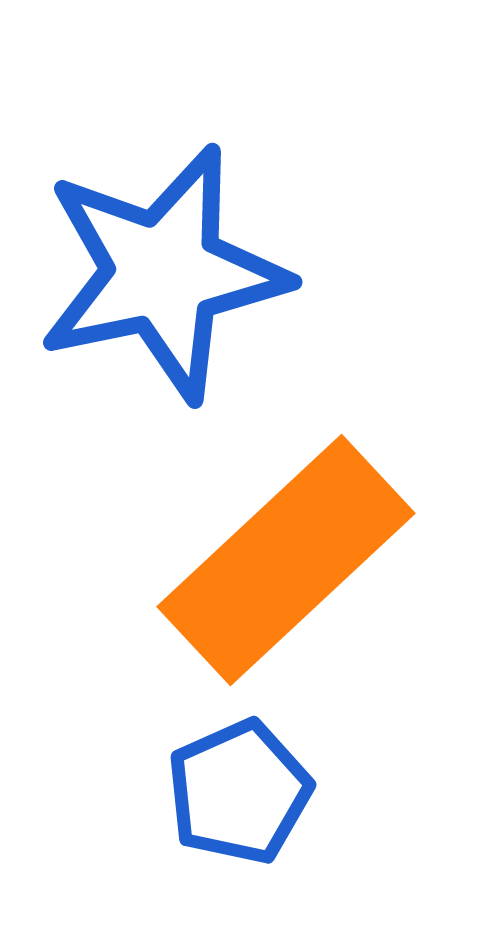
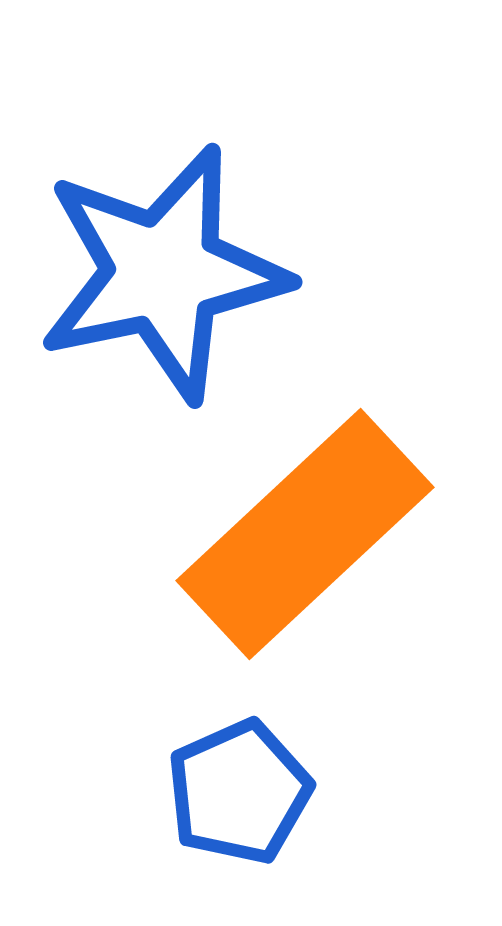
orange rectangle: moved 19 px right, 26 px up
